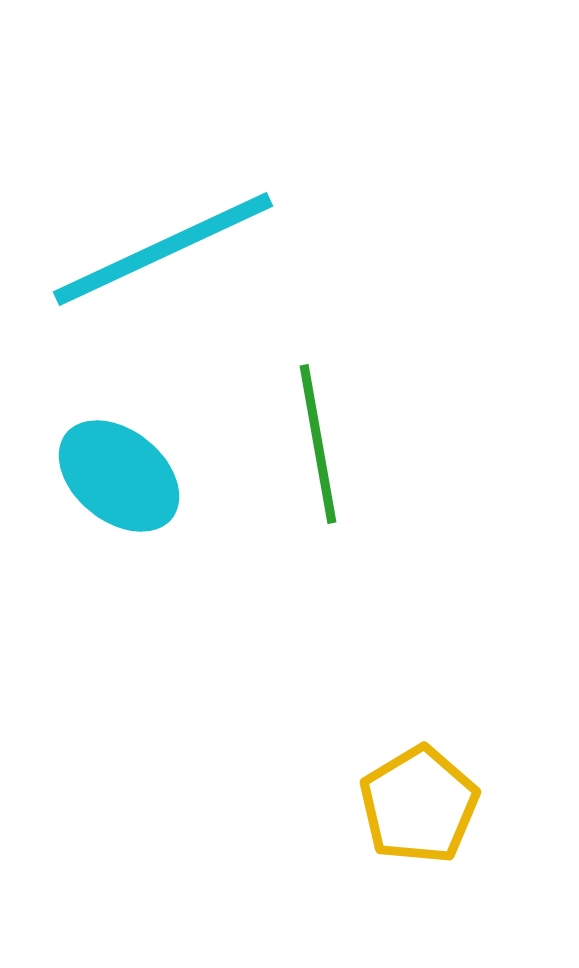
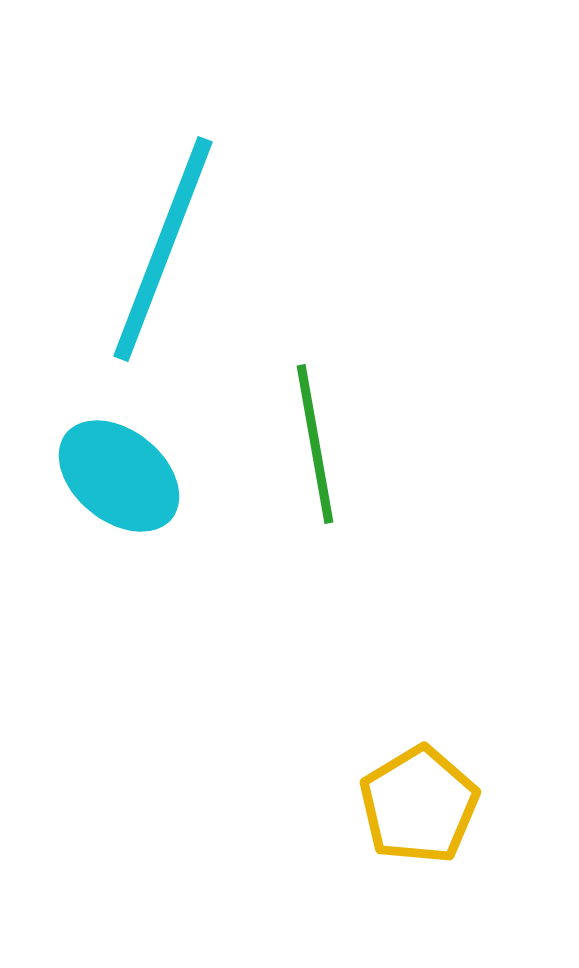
cyan line: rotated 44 degrees counterclockwise
green line: moved 3 px left
